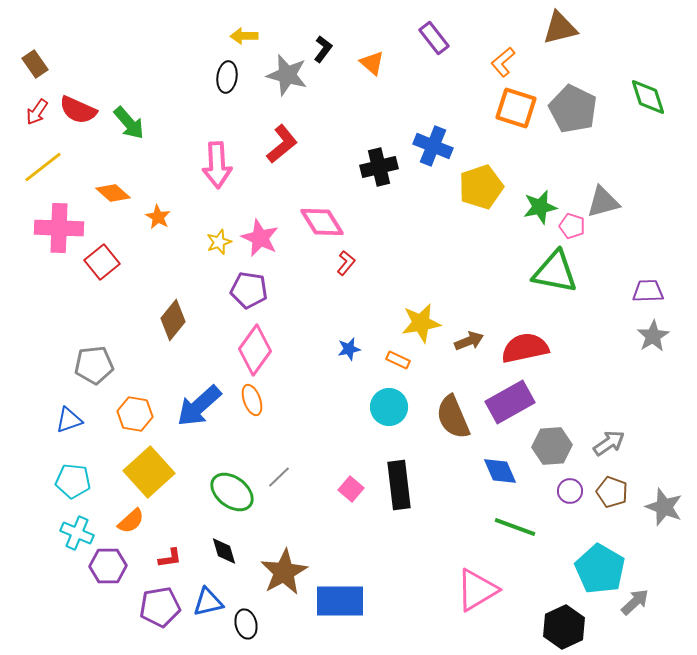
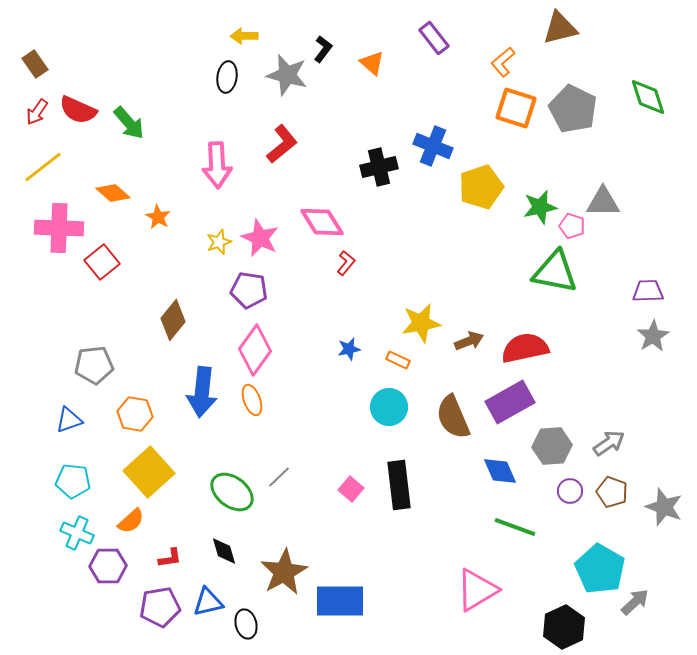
gray triangle at (603, 202): rotated 15 degrees clockwise
blue arrow at (199, 406): moved 3 px right, 14 px up; rotated 42 degrees counterclockwise
